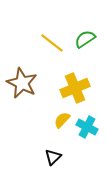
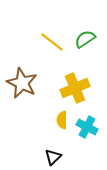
yellow line: moved 1 px up
yellow semicircle: rotated 42 degrees counterclockwise
